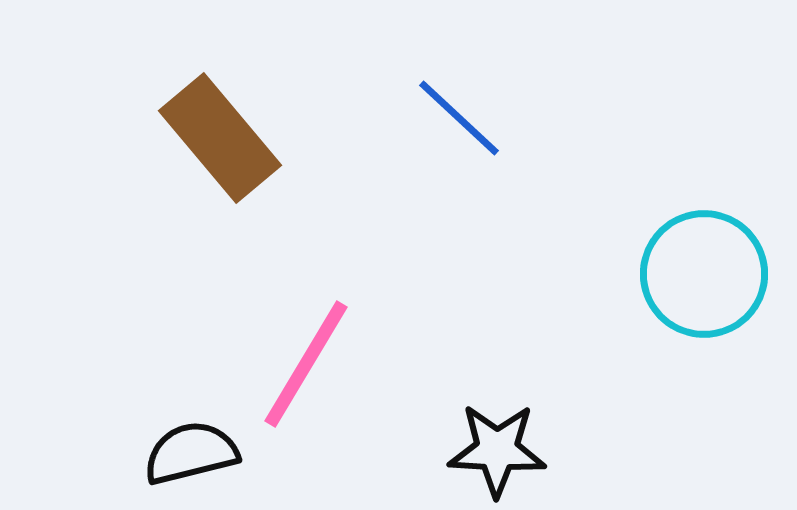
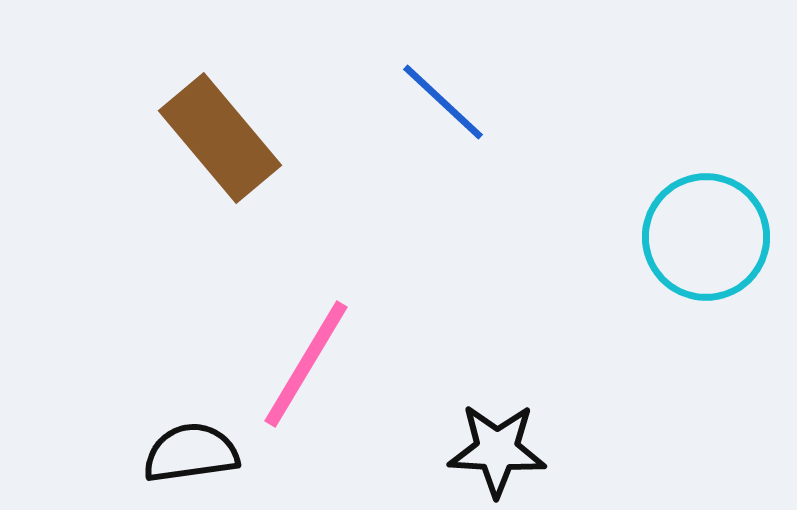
blue line: moved 16 px left, 16 px up
cyan circle: moved 2 px right, 37 px up
black semicircle: rotated 6 degrees clockwise
